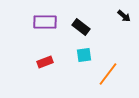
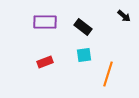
black rectangle: moved 2 px right
orange line: rotated 20 degrees counterclockwise
